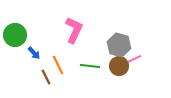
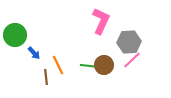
pink L-shape: moved 27 px right, 9 px up
gray hexagon: moved 10 px right, 3 px up; rotated 20 degrees counterclockwise
pink line: rotated 18 degrees counterclockwise
brown circle: moved 15 px left, 1 px up
brown line: rotated 21 degrees clockwise
